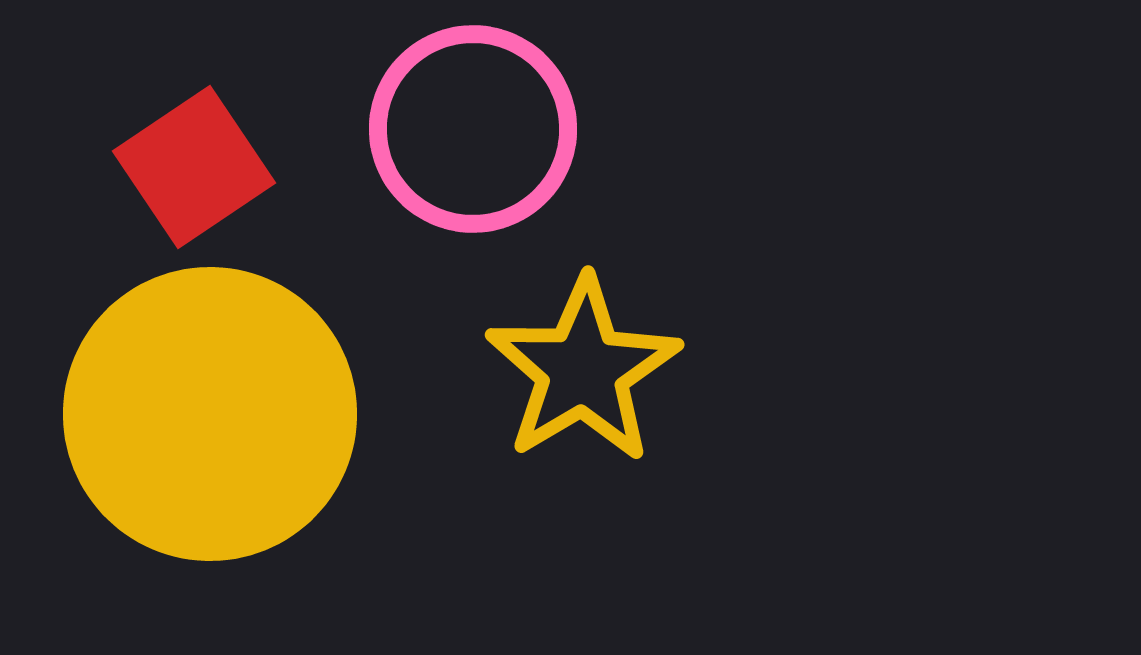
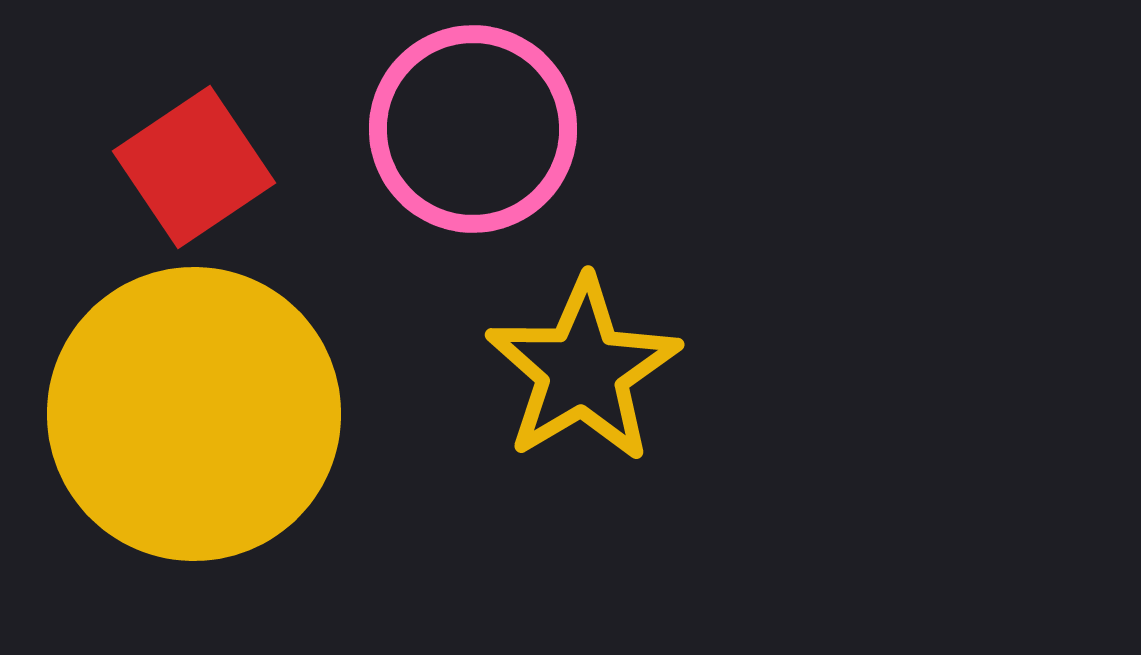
yellow circle: moved 16 px left
